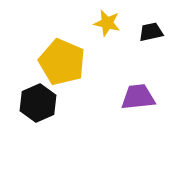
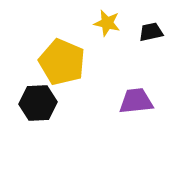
purple trapezoid: moved 2 px left, 4 px down
black hexagon: rotated 21 degrees clockwise
